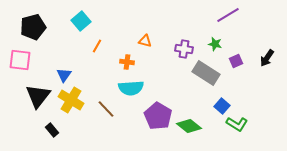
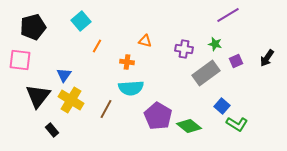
gray rectangle: rotated 68 degrees counterclockwise
brown line: rotated 72 degrees clockwise
